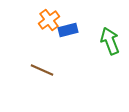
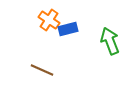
orange cross: rotated 20 degrees counterclockwise
blue rectangle: moved 1 px up
